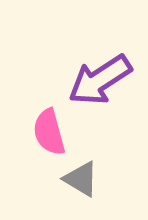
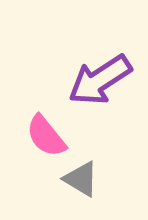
pink semicircle: moved 3 px left, 4 px down; rotated 24 degrees counterclockwise
